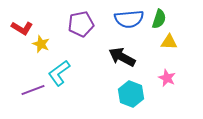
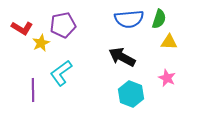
purple pentagon: moved 18 px left, 1 px down
yellow star: moved 1 px up; rotated 24 degrees clockwise
cyan L-shape: moved 2 px right
purple line: rotated 70 degrees counterclockwise
